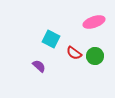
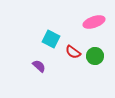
red semicircle: moved 1 px left, 1 px up
